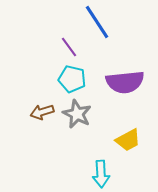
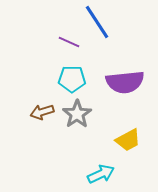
purple line: moved 5 px up; rotated 30 degrees counterclockwise
cyan pentagon: rotated 12 degrees counterclockwise
gray star: rotated 12 degrees clockwise
cyan arrow: rotated 112 degrees counterclockwise
